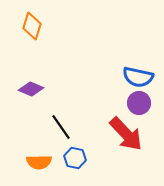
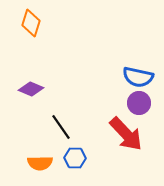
orange diamond: moved 1 px left, 3 px up
blue hexagon: rotated 10 degrees counterclockwise
orange semicircle: moved 1 px right, 1 px down
